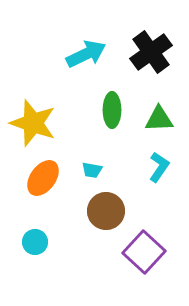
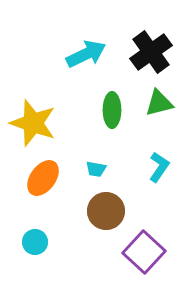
green triangle: moved 16 px up; rotated 12 degrees counterclockwise
cyan trapezoid: moved 4 px right, 1 px up
